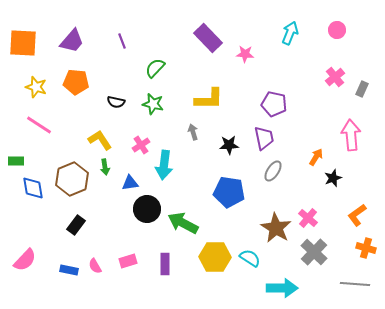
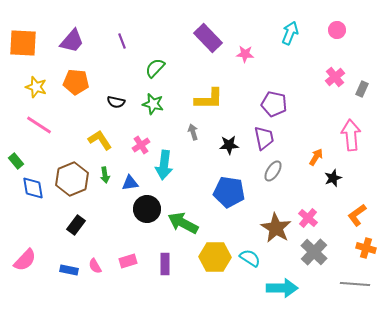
green rectangle at (16, 161): rotated 49 degrees clockwise
green arrow at (105, 167): moved 8 px down
